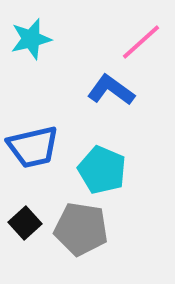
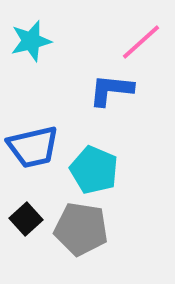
cyan star: moved 2 px down
blue L-shape: rotated 30 degrees counterclockwise
cyan pentagon: moved 8 px left
black square: moved 1 px right, 4 px up
